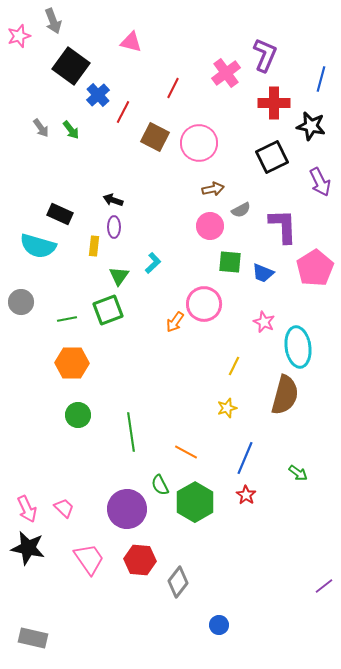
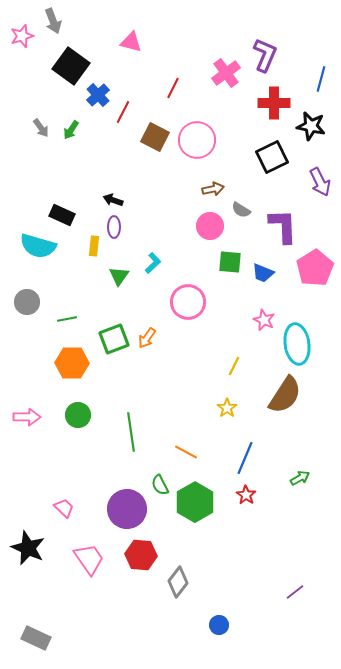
pink star at (19, 36): moved 3 px right
green arrow at (71, 130): rotated 72 degrees clockwise
pink circle at (199, 143): moved 2 px left, 3 px up
gray semicircle at (241, 210): rotated 60 degrees clockwise
black rectangle at (60, 214): moved 2 px right, 1 px down
gray circle at (21, 302): moved 6 px right
pink circle at (204, 304): moved 16 px left, 2 px up
green square at (108, 310): moved 6 px right, 29 px down
orange arrow at (175, 322): moved 28 px left, 16 px down
pink star at (264, 322): moved 2 px up
cyan ellipse at (298, 347): moved 1 px left, 3 px up
brown semicircle at (285, 395): rotated 18 degrees clockwise
yellow star at (227, 408): rotated 18 degrees counterclockwise
green arrow at (298, 473): moved 2 px right, 5 px down; rotated 66 degrees counterclockwise
pink arrow at (27, 509): moved 92 px up; rotated 64 degrees counterclockwise
black star at (28, 548): rotated 12 degrees clockwise
red hexagon at (140, 560): moved 1 px right, 5 px up
purple line at (324, 586): moved 29 px left, 6 px down
gray rectangle at (33, 638): moved 3 px right; rotated 12 degrees clockwise
